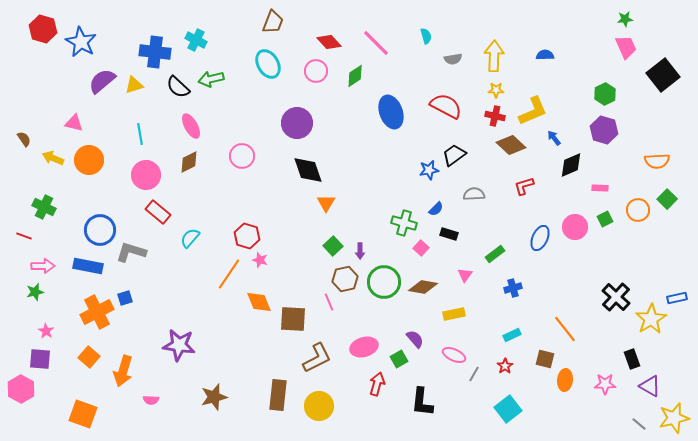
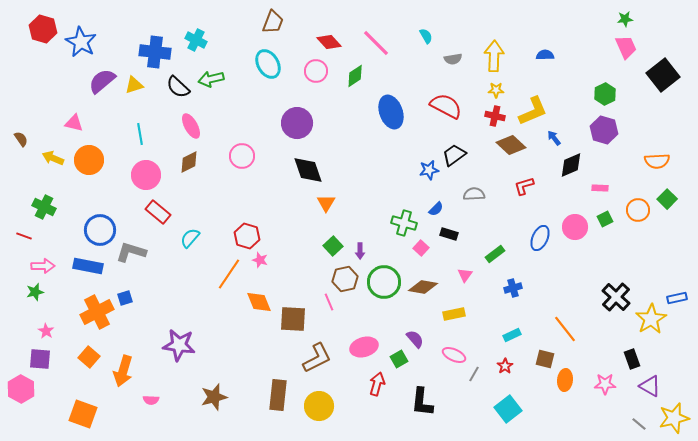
cyan semicircle at (426, 36): rotated 14 degrees counterclockwise
brown semicircle at (24, 139): moved 3 px left
